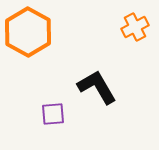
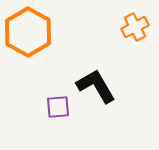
black L-shape: moved 1 px left, 1 px up
purple square: moved 5 px right, 7 px up
